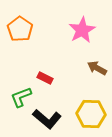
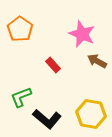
pink star: moved 4 px down; rotated 20 degrees counterclockwise
brown arrow: moved 7 px up
red rectangle: moved 8 px right, 13 px up; rotated 21 degrees clockwise
yellow hexagon: rotated 8 degrees clockwise
